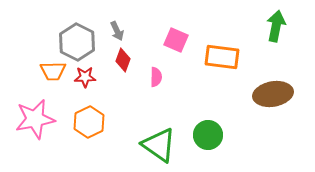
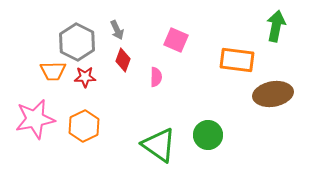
gray arrow: moved 1 px up
orange rectangle: moved 15 px right, 3 px down
orange hexagon: moved 5 px left, 4 px down
